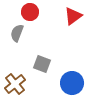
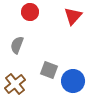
red triangle: rotated 12 degrees counterclockwise
gray semicircle: moved 12 px down
gray square: moved 7 px right, 6 px down
blue circle: moved 1 px right, 2 px up
